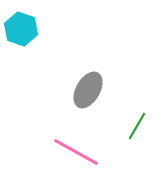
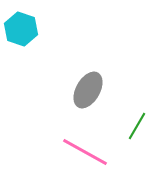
pink line: moved 9 px right
